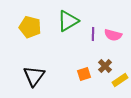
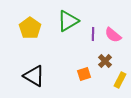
yellow pentagon: moved 1 px down; rotated 20 degrees clockwise
pink semicircle: rotated 24 degrees clockwise
brown cross: moved 5 px up
black triangle: rotated 35 degrees counterclockwise
yellow rectangle: rotated 28 degrees counterclockwise
